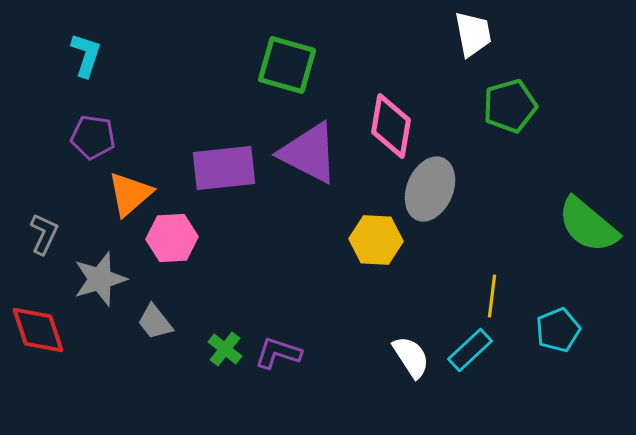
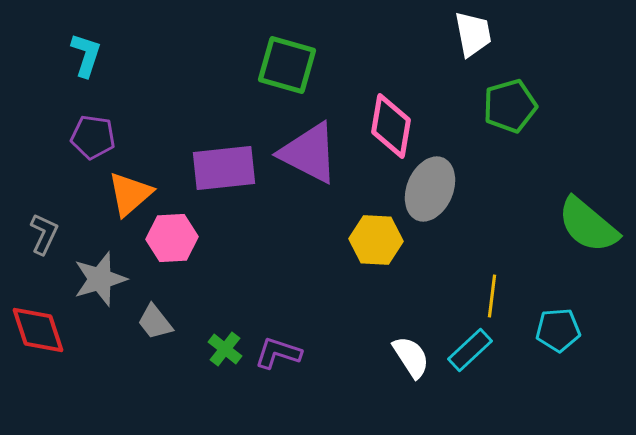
cyan pentagon: rotated 18 degrees clockwise
